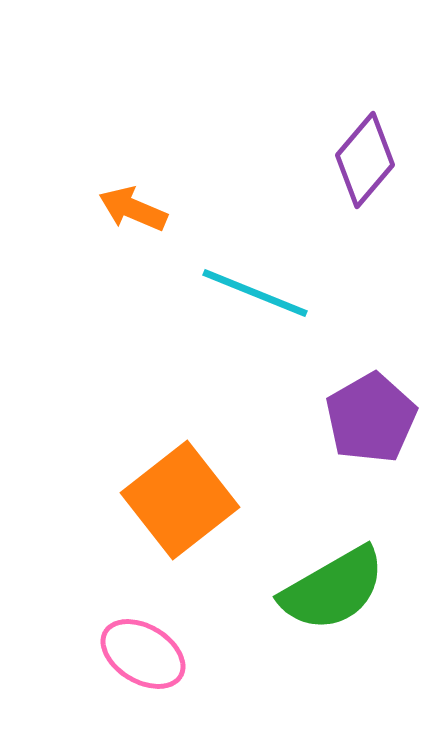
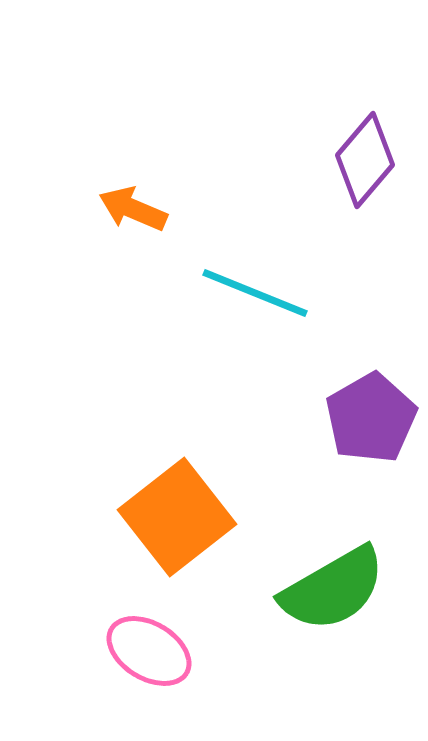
orange square: moved 3 px left, 17 px down
pink ellipse: moved 6 px right, 3 px up
